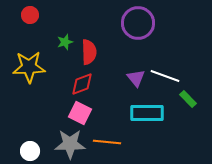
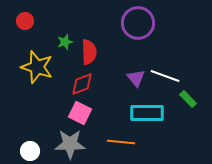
red circle: moved 5 px left, 6 px down
yellow star: moved 8 px right; rotated 20 degrees clockwise
orange line: moved 14 px right
